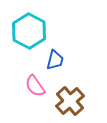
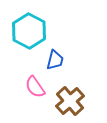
pink semicircle: moved 1 px down
